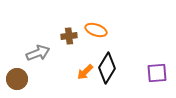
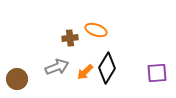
brown cross: moved 1 px right, 2 px down
gray arrow: moved 19 px right, 14 px down
